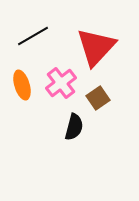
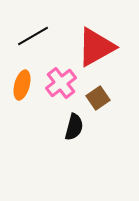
red triangle: rotated 18 degrees clockwise
orange ellipse: rotated 32 degrees clockwise
